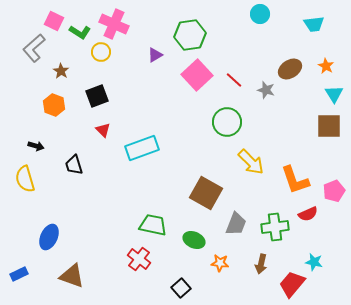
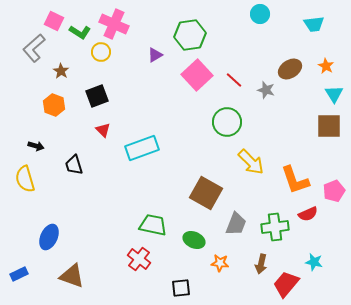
red trapezoid at (292, 284): moved 6 px left
black square at (181, 288): rotated 36 degrees clockwise
